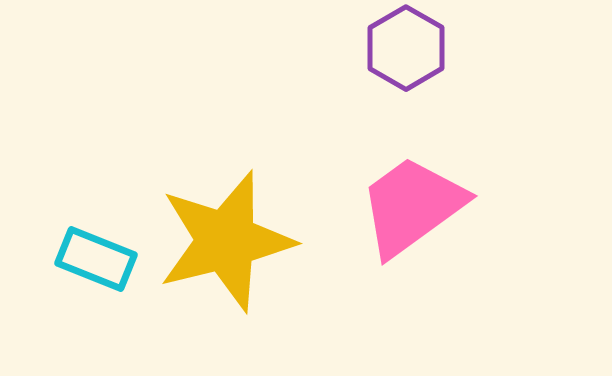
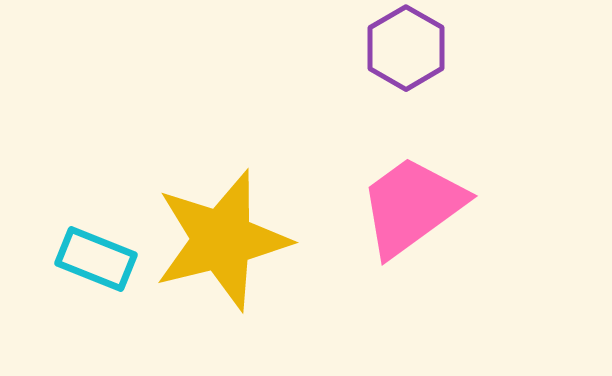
yellow star: moved 4 px left, 1 px up
